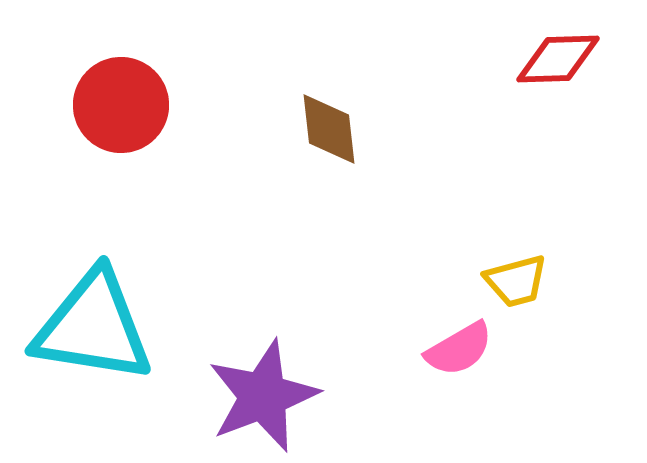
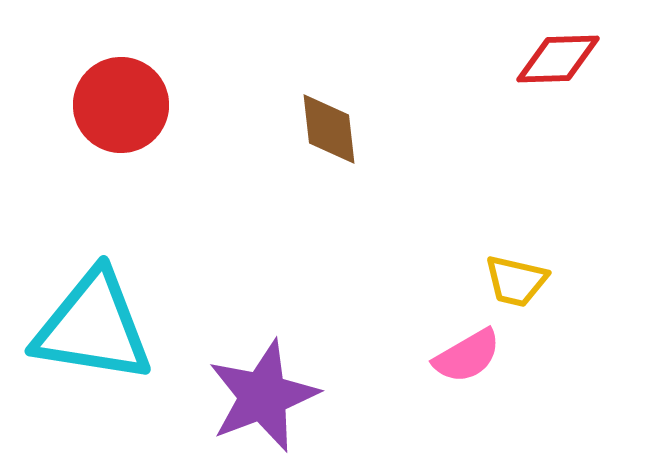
yellow trapezoid: rotated 28 degrees clockwise
pink semicircle: moved 8 px right, 7 px down
